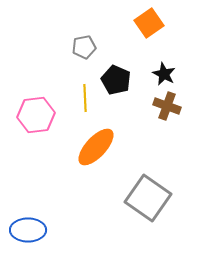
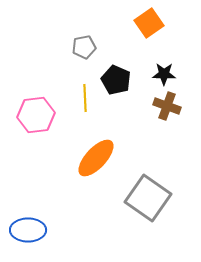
black star: rotated 25 degrees counterclockwise
orange ellipse: moved 11 px down
